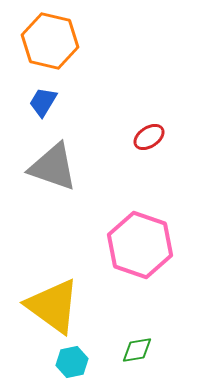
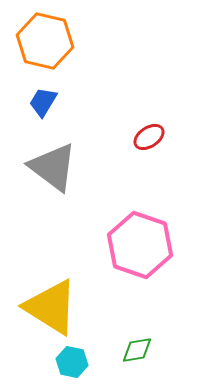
orange hexagon: moved 5 px left
gray triangle: rotated 18 degrees clockwise
yellow triangle: moved 2 px left, 1 px down; rotated 4 degrees counterclockwise
cyan hexagon: rotated 24 degrees clockwise
